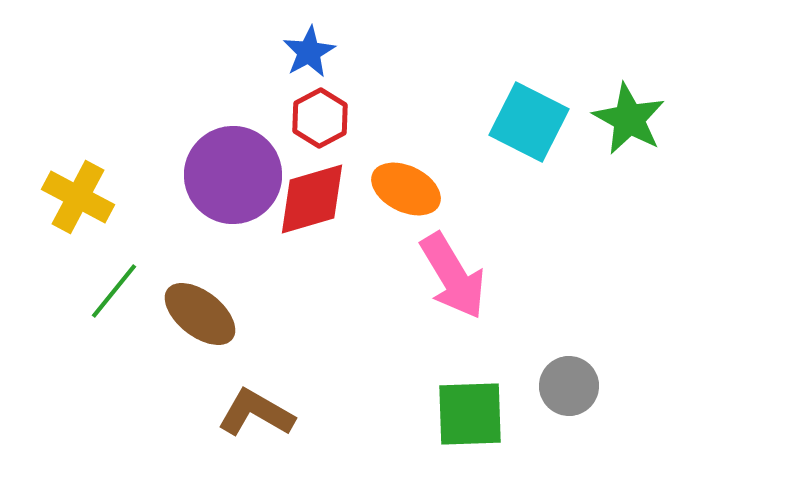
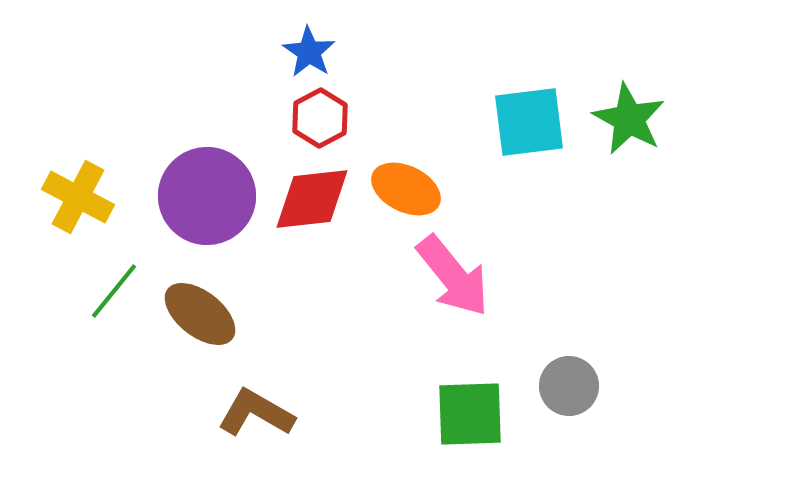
blue star: rotated 10 degrees counterclockwise
cyan square: rotated 34 degrees counterclockwise
purple circle: moved 26 px left, 21 px down
red diamond: rotated 10 degrees clockwise
pink arrow: rotated 8 degrees counterclockwise
